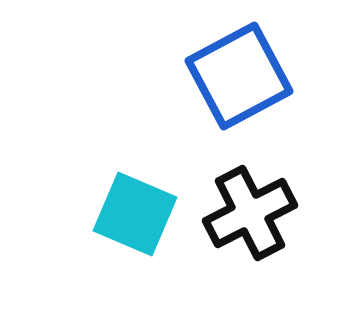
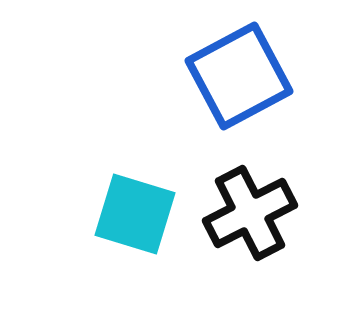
cyan square: rotated 6 degrees counterclockwise
